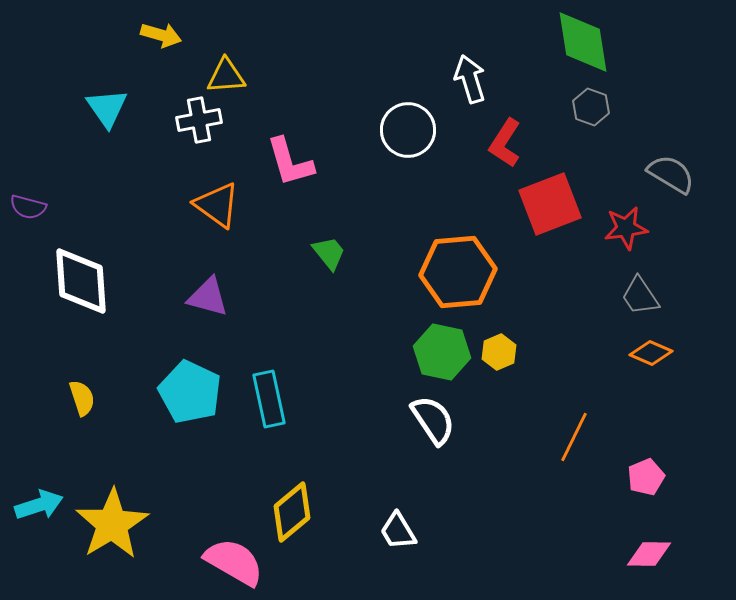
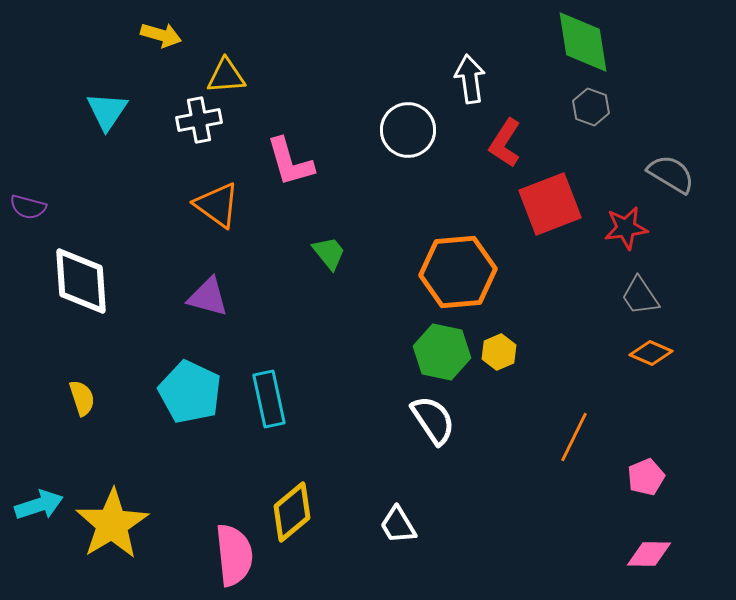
white arrow: rotated 9 degrees clockwise
cyan triangle: moved 3 px down; rotated 9 degrees clockwise
white trapezoid: moved 6 px up
pink semicircle: moved 7 px up; rotated 54 degrees clockwise
